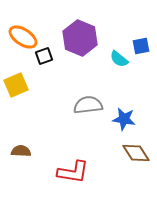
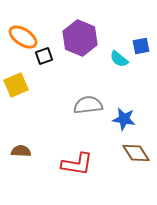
red L-shape: moved 4 px right, 8 px up
